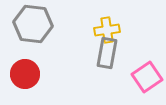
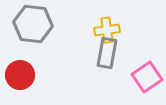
red circle: moved 5 px left, 1 px down
